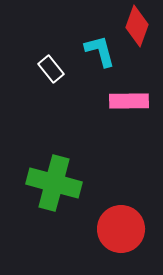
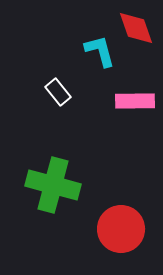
red diamond: moved 1 px left, 2 px down; rotated 39 degrees counterclockwise
white rectangle: moved 7 px right, 23 px down
pink rectangle: moved 6 px right
green cross: moved 1 px left, 2 px down
